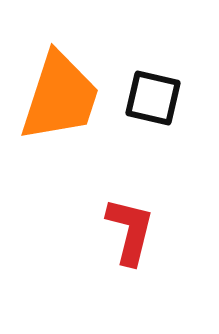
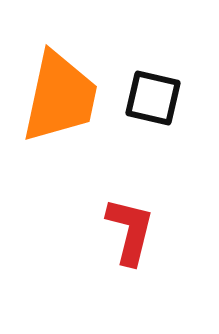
orange trapezoid: rotated 6 degrees counterclockwise
